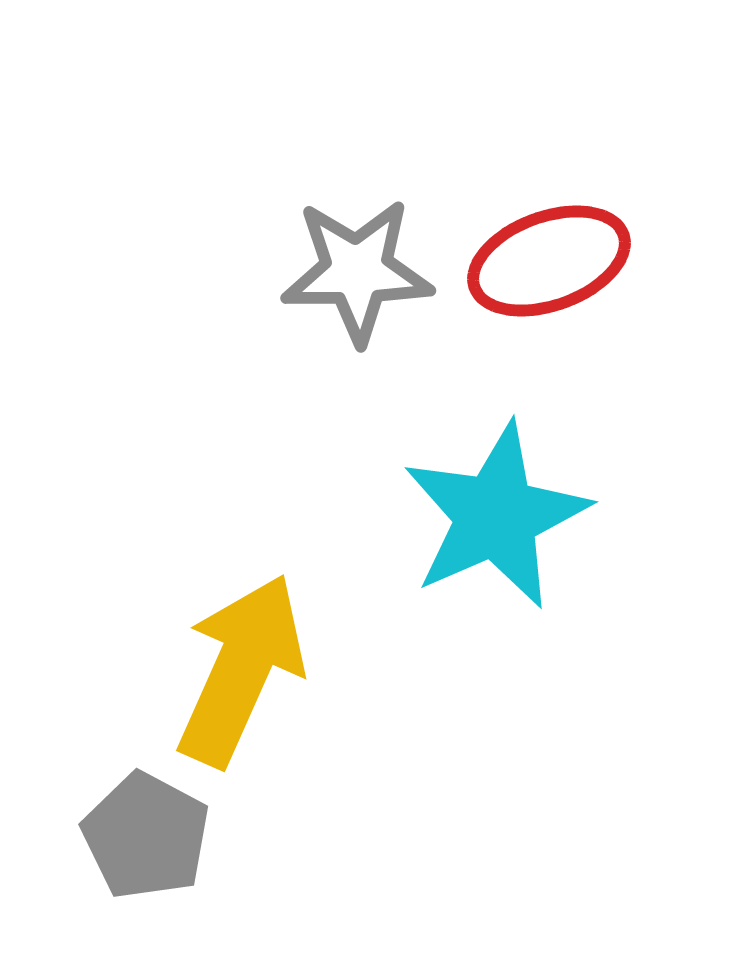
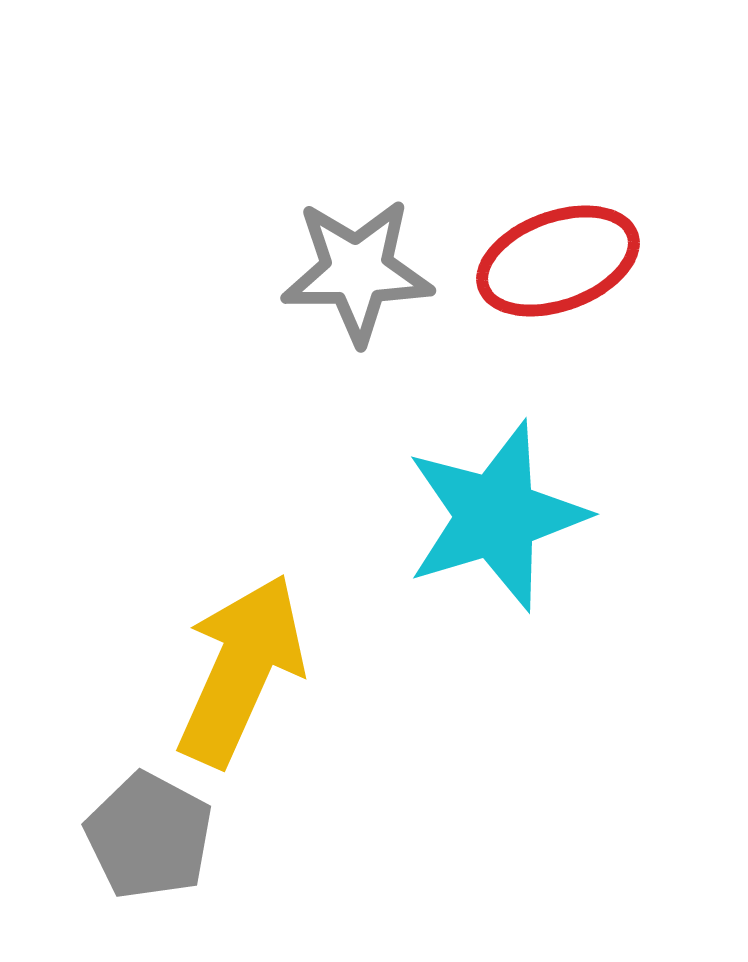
red ellipse: moved 9 px right
cyan star: rotated 7 degrees clockwise
gray pentagon: moved 3 px right
